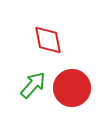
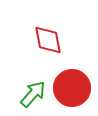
green arrow: moved 9 px down
